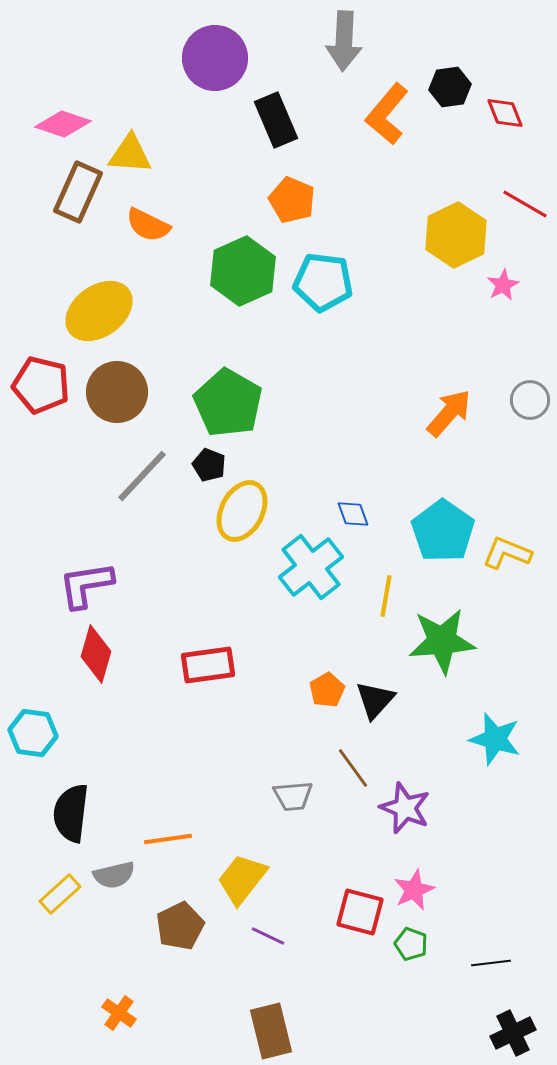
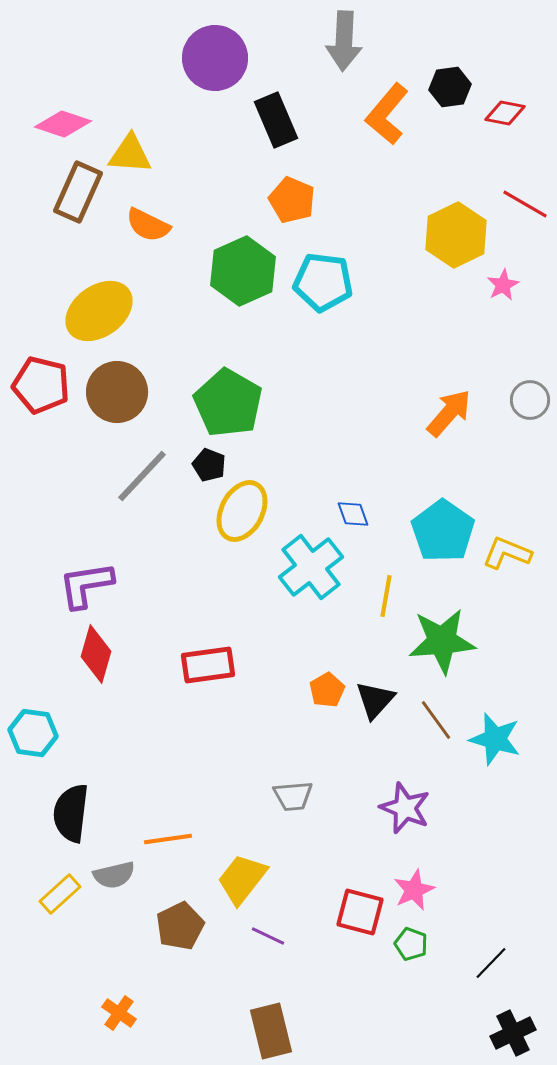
red diamond at (505, 113): rotated 57 degrees counterclockwise
brown line at (353, 768): moved 83 px right, 48 px up
black line at (491, 963): rotated 39 degrees counterclockwise
